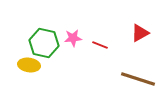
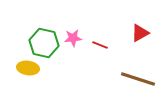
yellow ellipse: moved 1 px left, 3 px down
